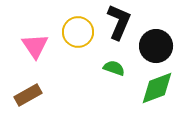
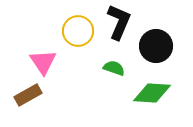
yellow circle: moved 1 px up
pink triangle: moved 8 px right, 16 px down
green diamond: moved 5 px left, 5 px down; rotated 24 degrees clockwise
